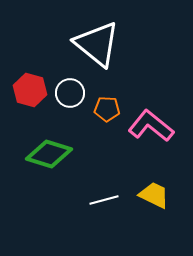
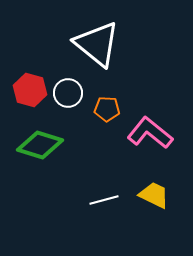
white circle: moved 2 px left
pink L-shape: moved 1 px left, 7 px down
green diamond: moved 9 px left, 9 px up
